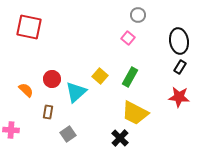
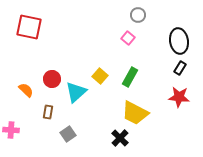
black rectangle: moved 1 px down
